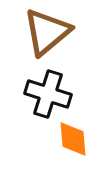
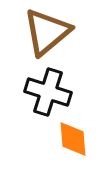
black cross: moved 2 px up
